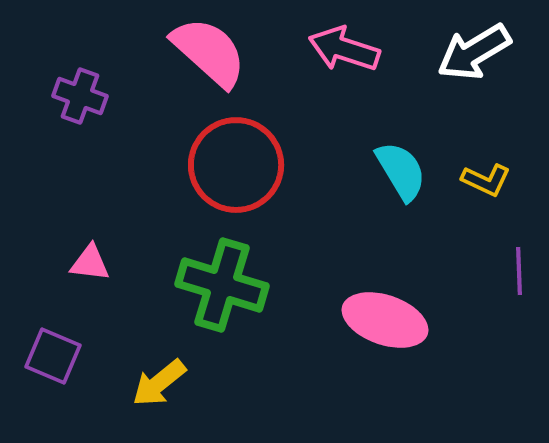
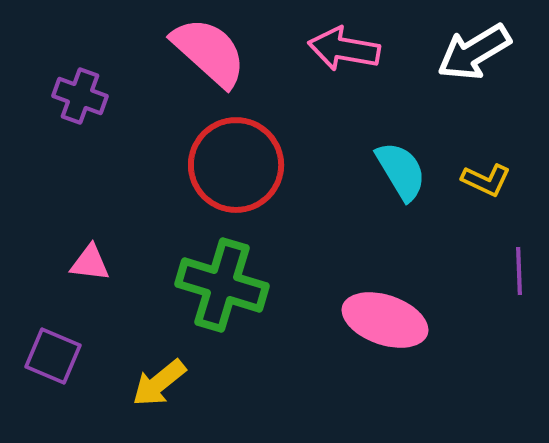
pink arrow: rotated 8 degrees counterclockwise
